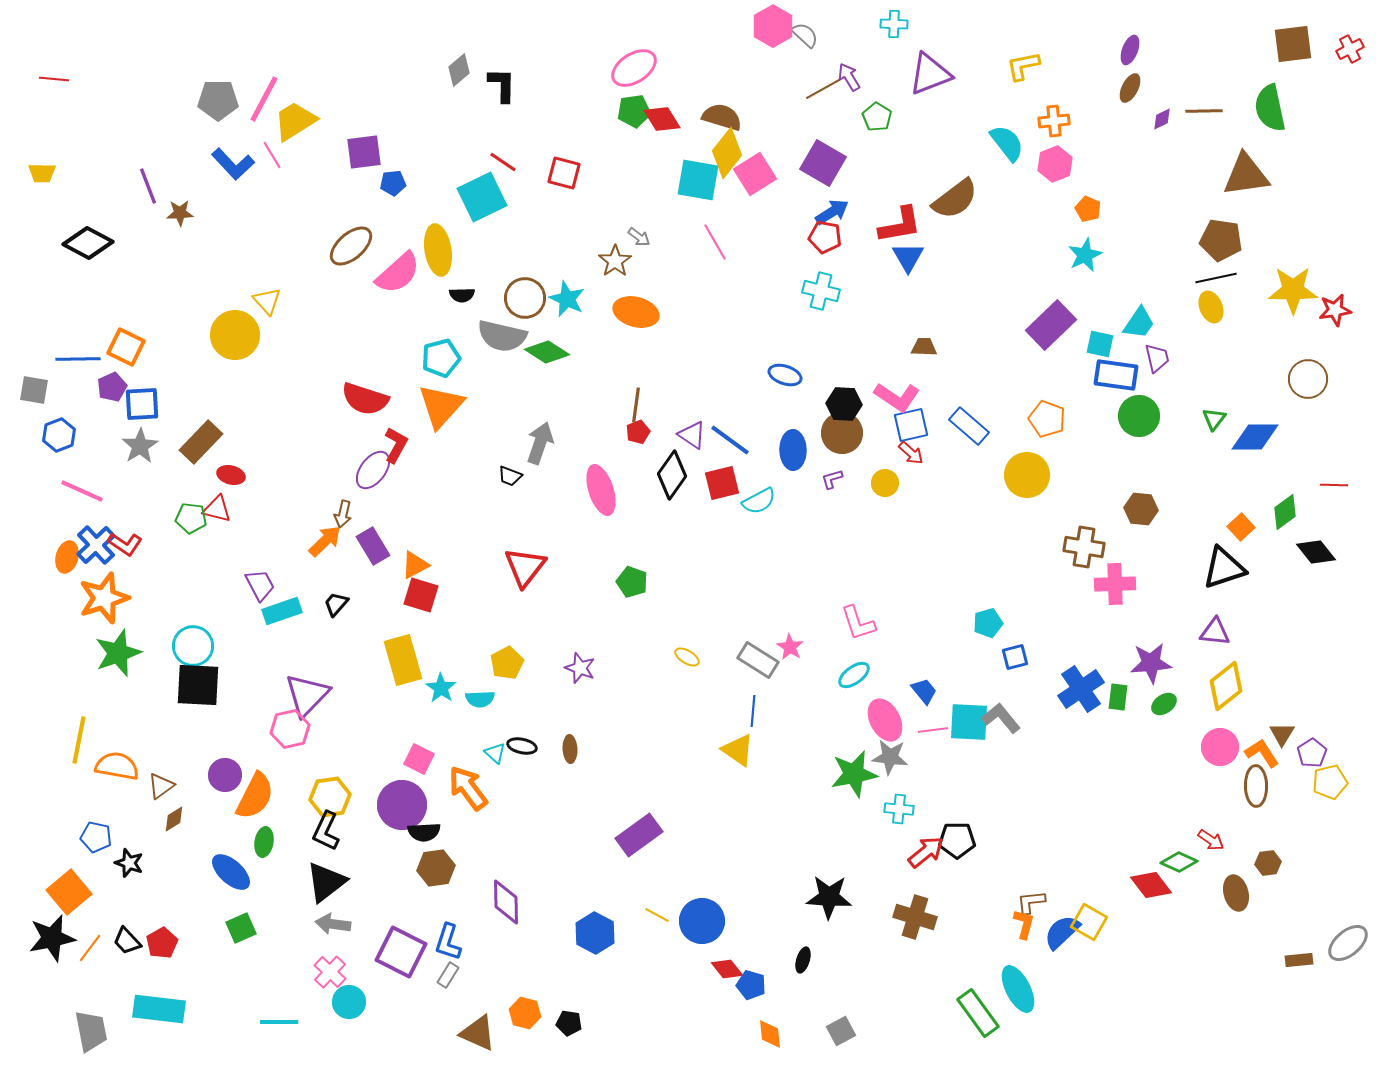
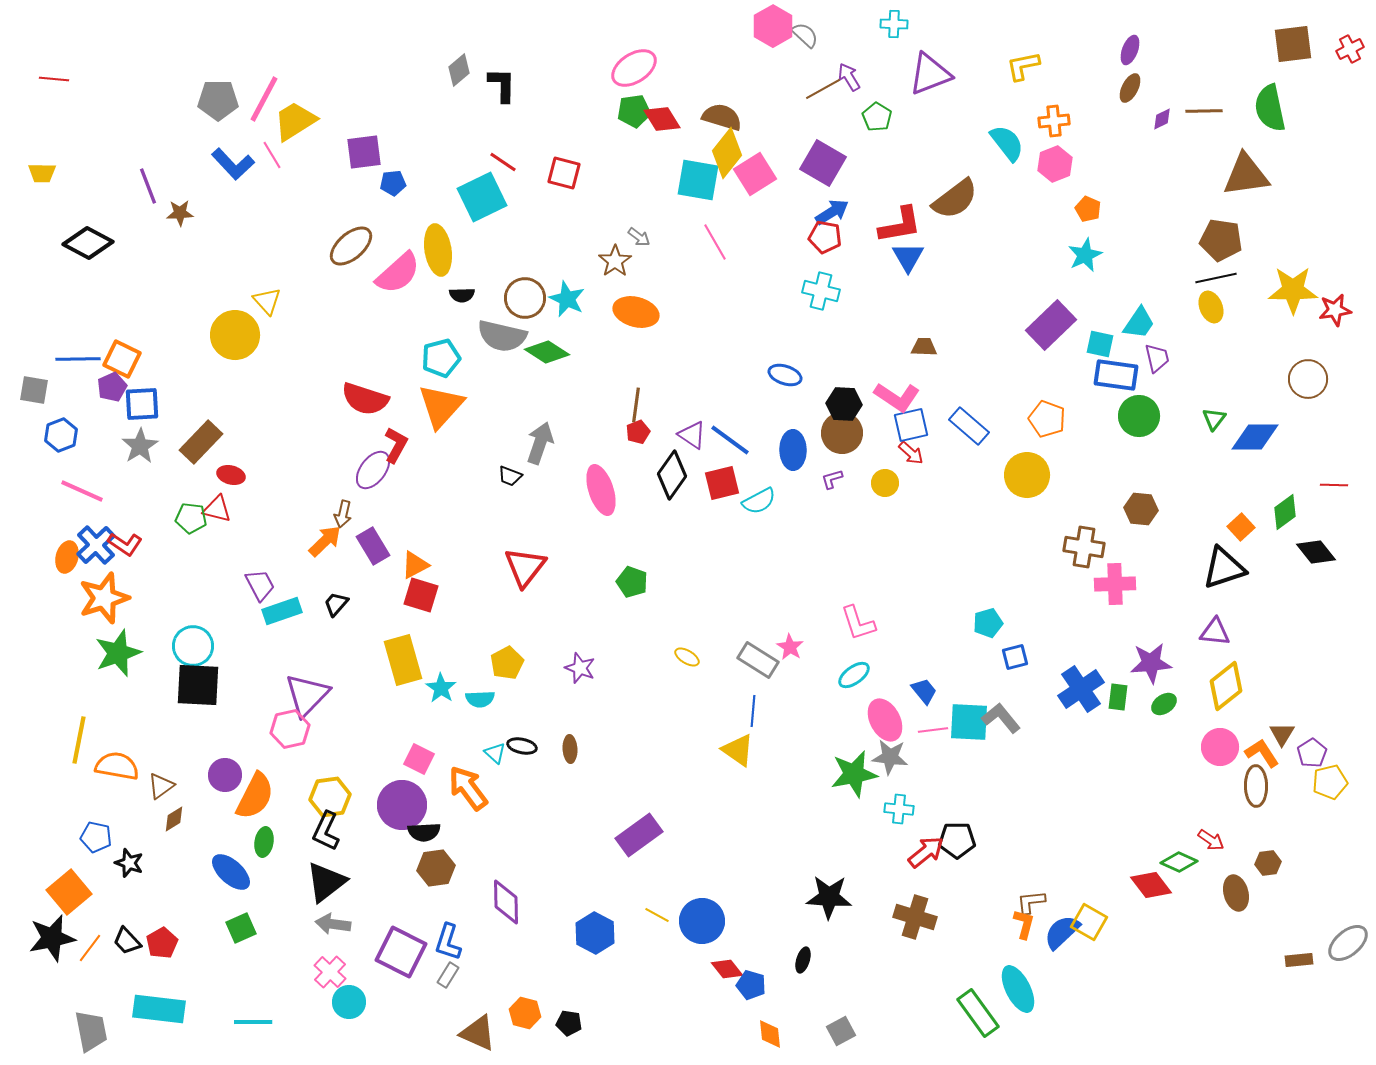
orange square at (126, 347): moved 4 px left, 12 px down
blue hexagon at (59, 435): moved 2 px right
cyan line at (279, 1022): moved 26 px left
